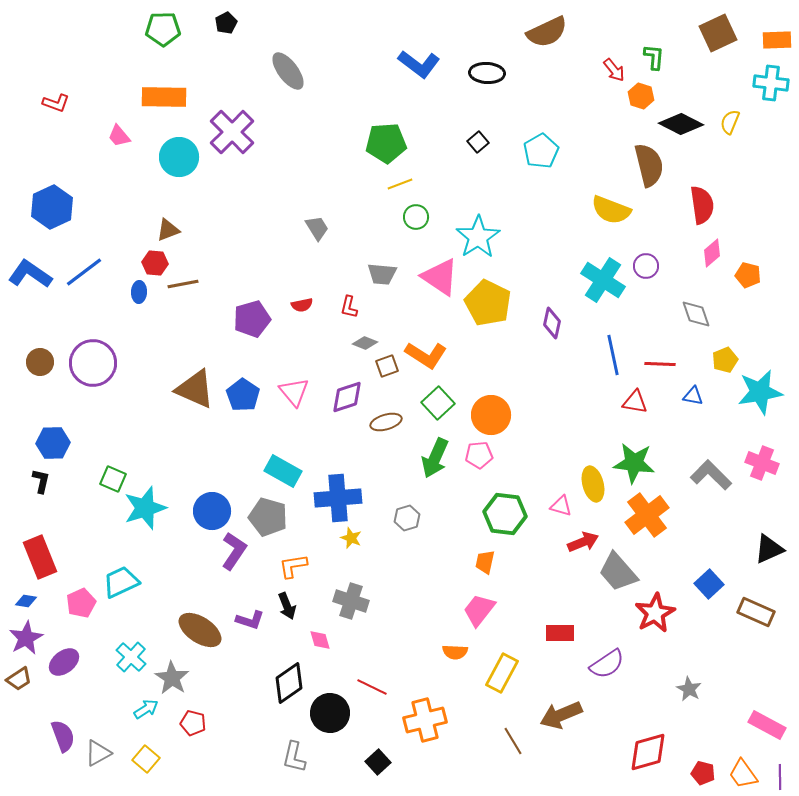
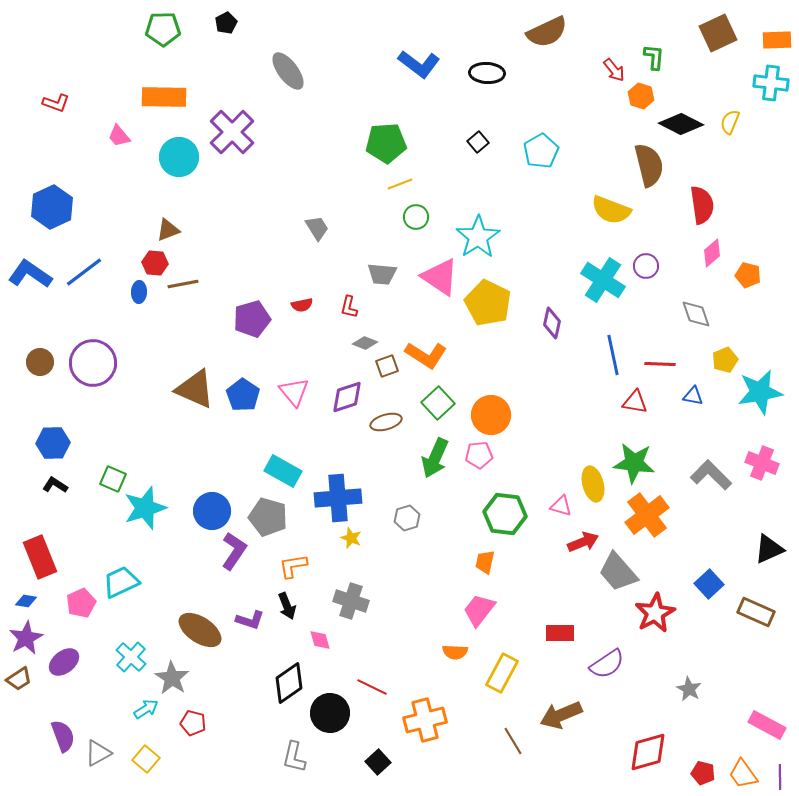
black L-shape at (41, 481): moved 14 px right, 4 px down; rotated 70 degrees counterclockwise
